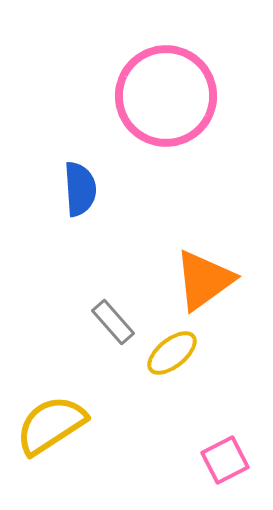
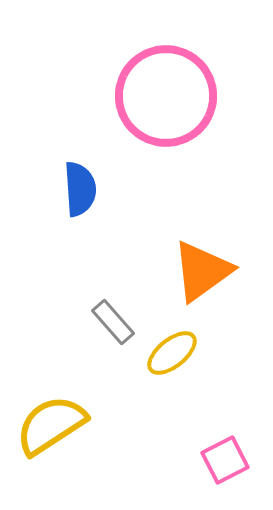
orange triangle: moved 2 px left, 9 px up
